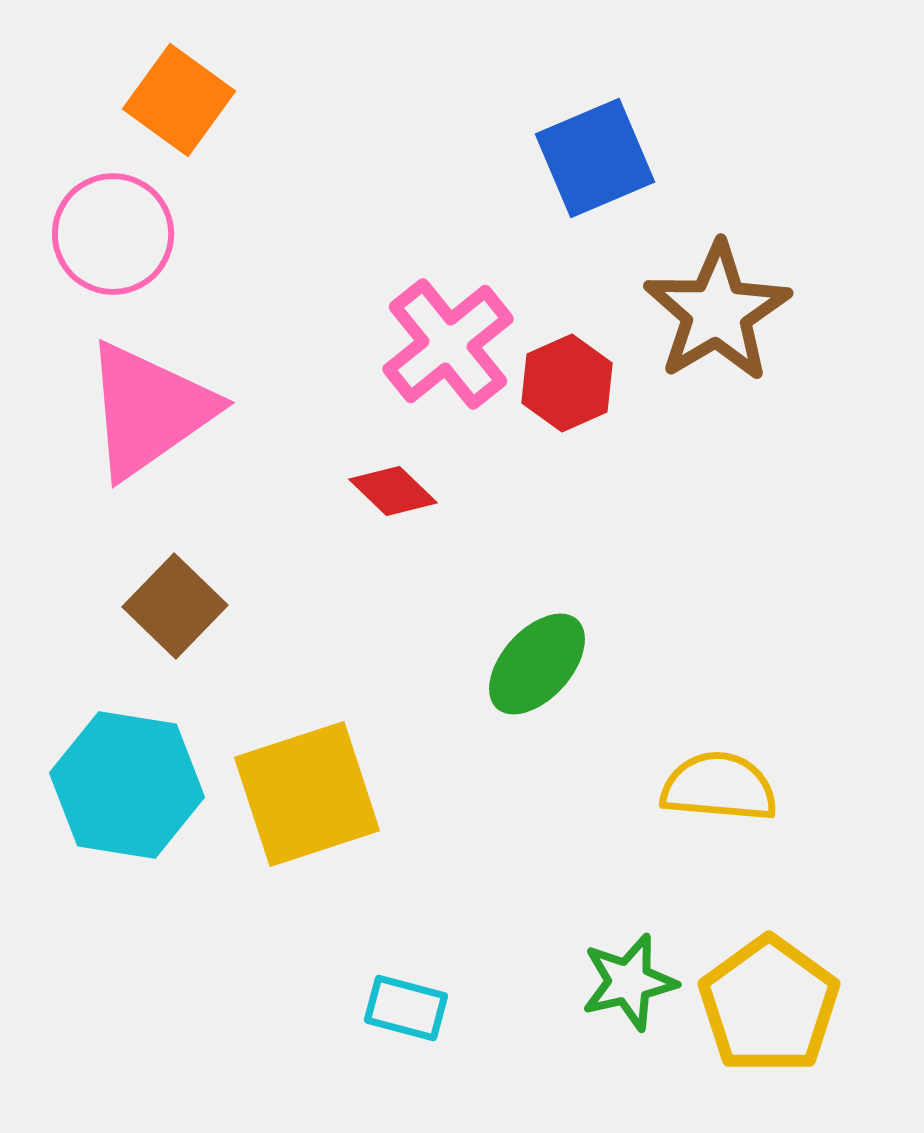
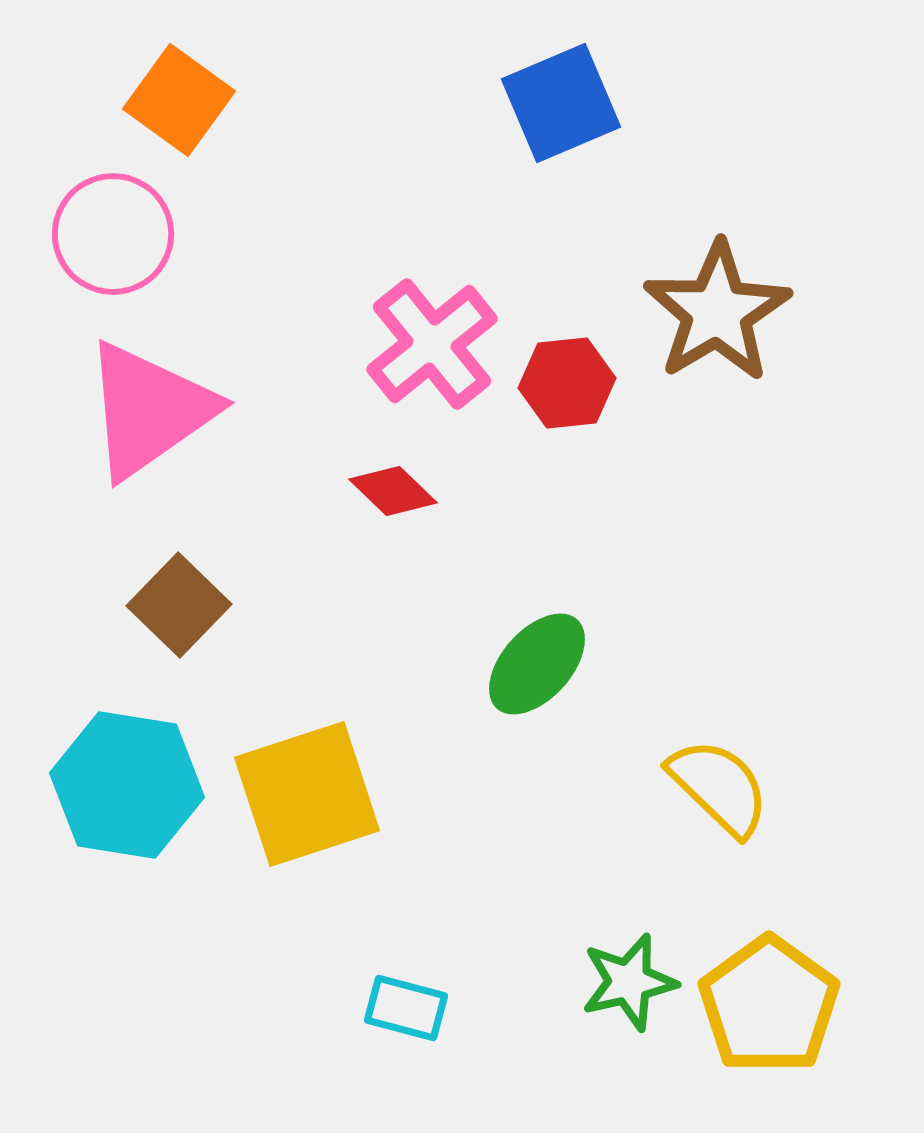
blue square: moved 34 px left, 55 px up
pink cross: moved 16 px left
red hexagon: rotated 18 degrees clockwise
brown square: moved 4 px right, 1 px up
yellow semicircle: rotated 39 degrees clockwise
